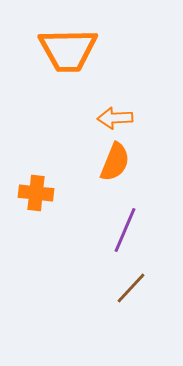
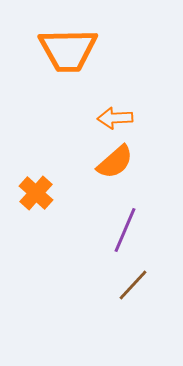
orange semicircle: rotated 27 degrees clockwise
orange cross: rotated 36 degrees clockwise
brown line: moved 2 px right, 3 px up
